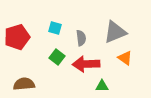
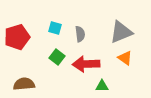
gray triangle: moved 6 px right
gray semicircle: moved 1 px left, 4 px up
